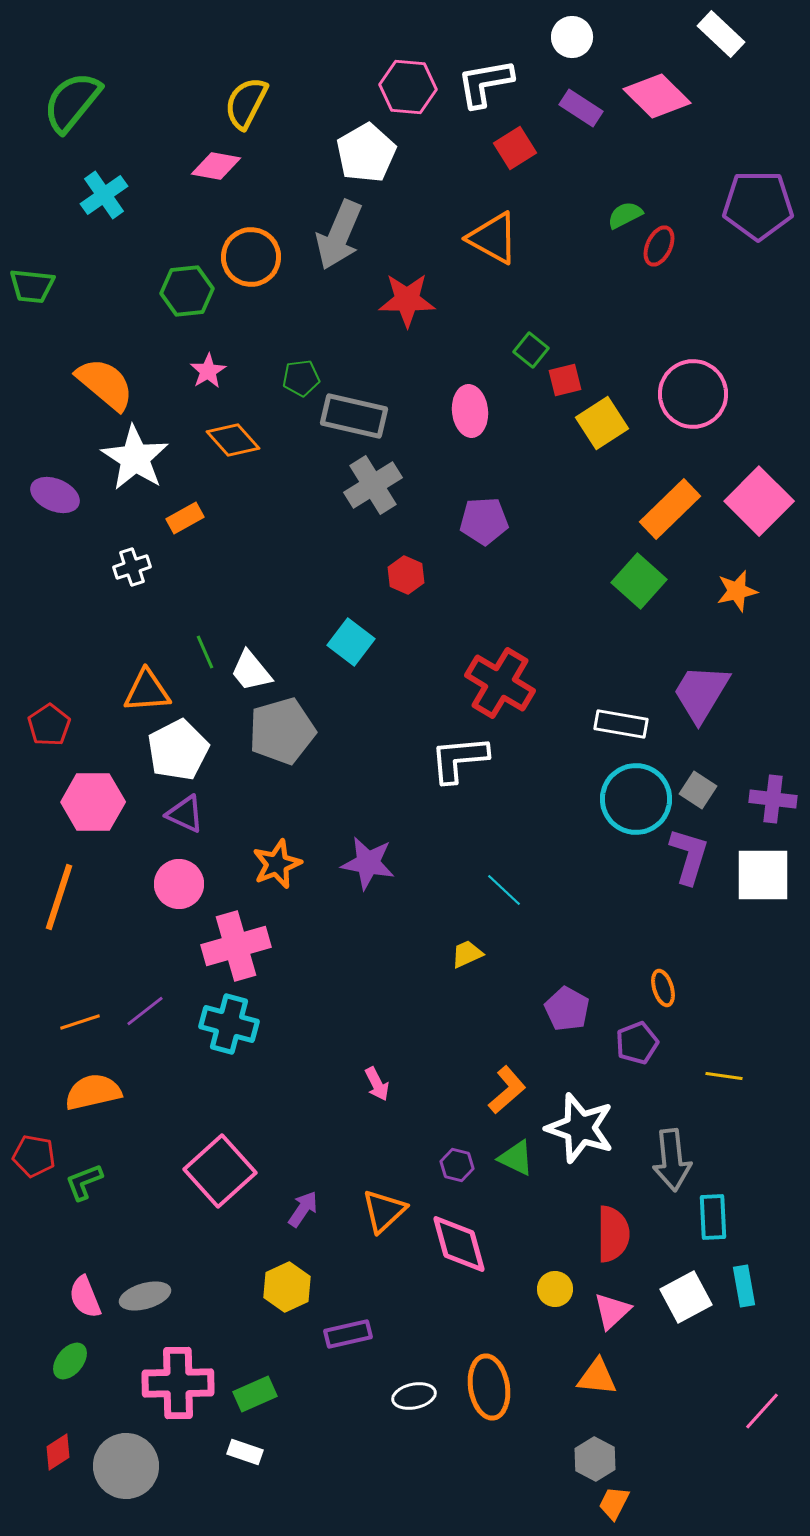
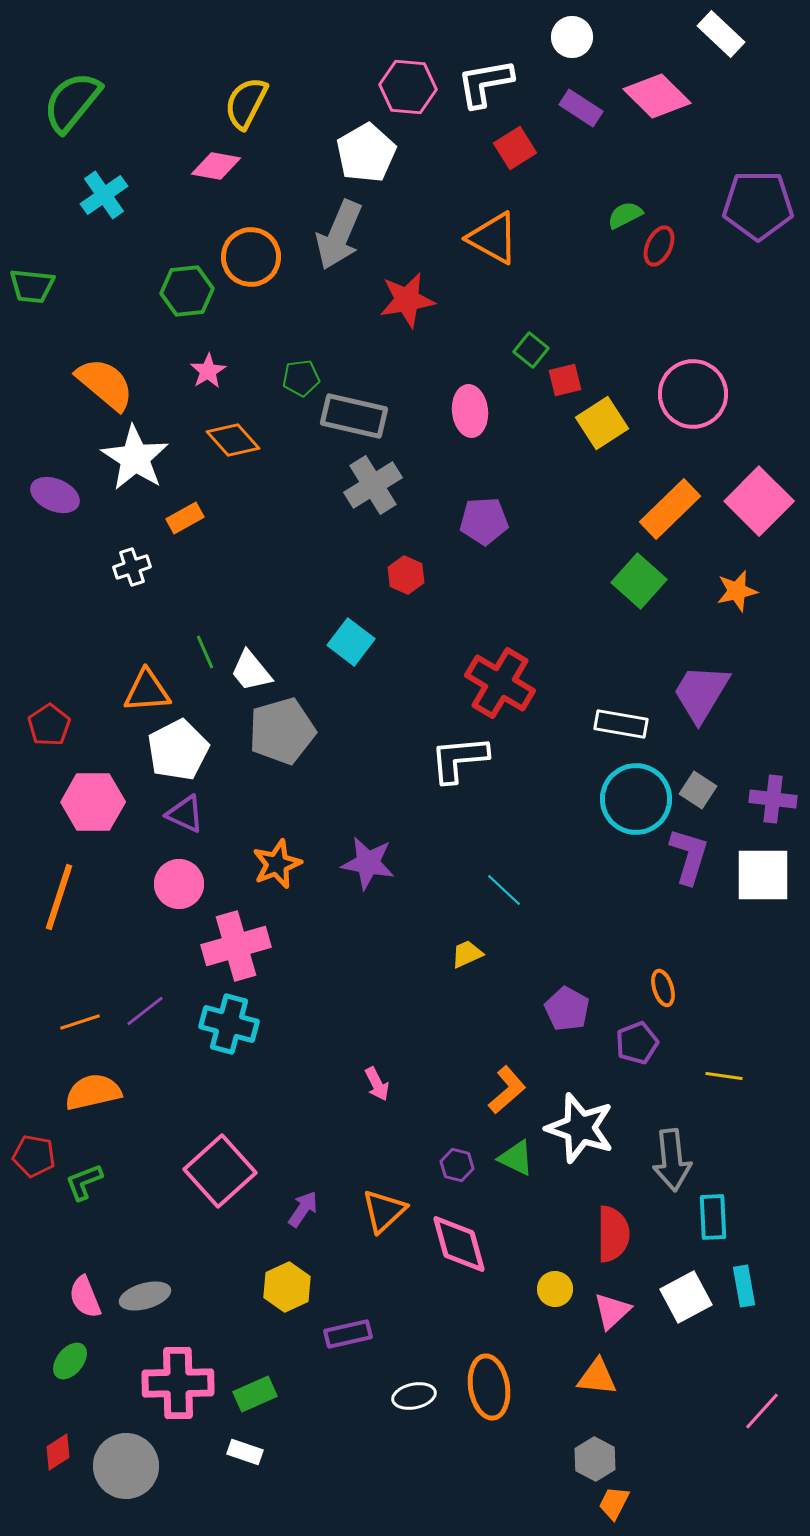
red star at (407, 300): rotated 10 degrees counterclockwise
